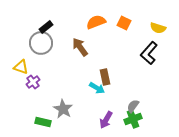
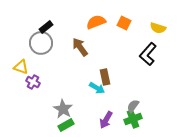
black L-shape: moved 1 px left, 1 px down
purple cross: rotated 24 degrees counterclockwise
green rectangle: moved 23 px right, 3 px down; rotated 42 degrees counterclockwise
